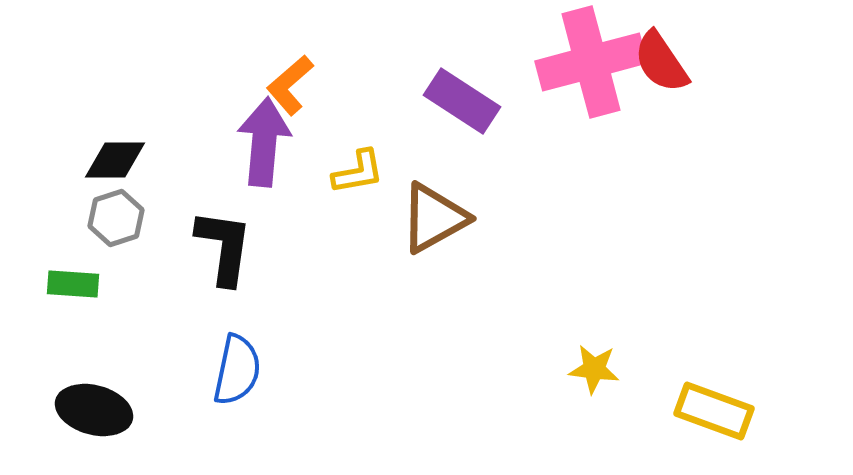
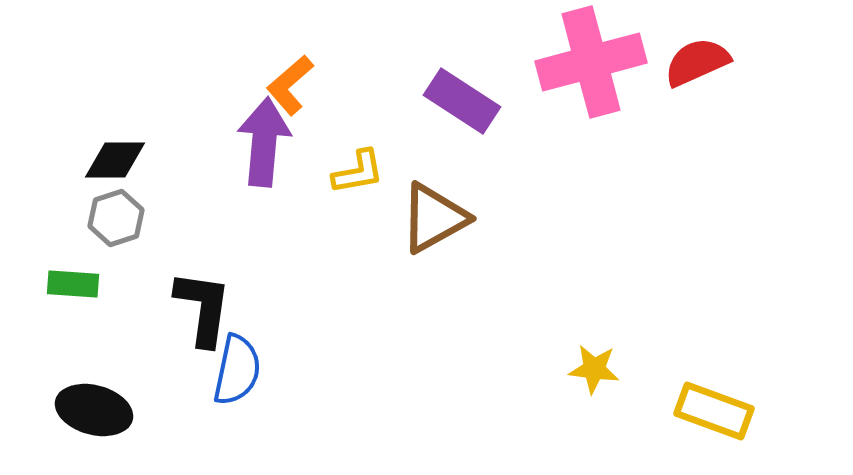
red semicircle: moved 36 px right; rotated 100 degrees clockwise
black L-shape: moved 21 px left, 61 px down
